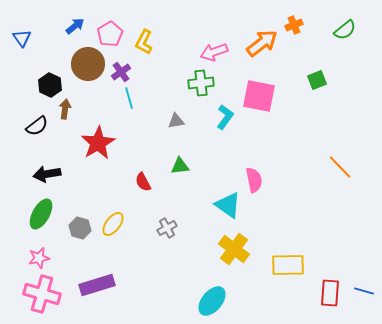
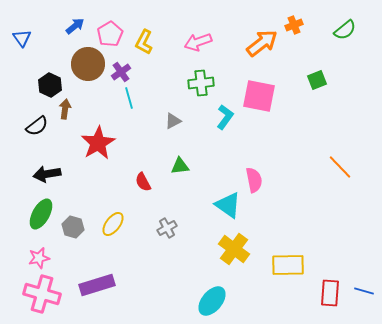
pink arrow: moved 16 px left, 10 px up
gray triangle: moved 3 px left; rotated 18 degrees counterclockwise
gray hexagon: moved 7 px left, 1 px up
